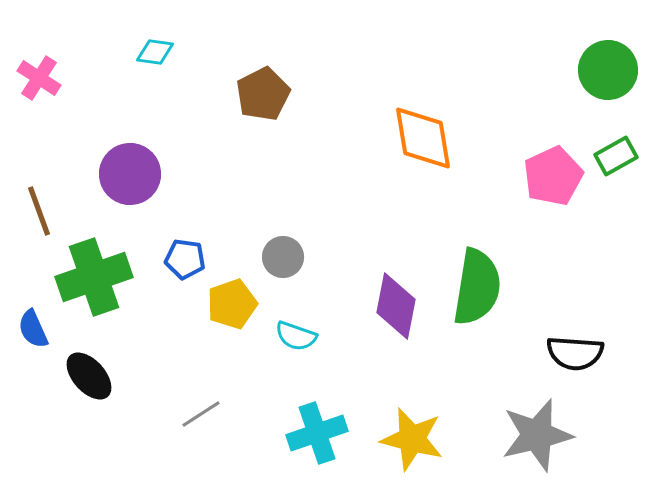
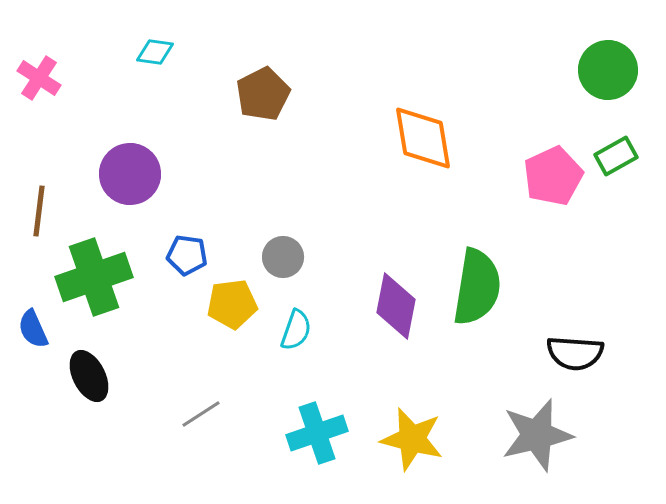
brown line: rotated 27 degrees clockwise
blue pentagon: moved 2 px right, 4 px up
yellow pentagon: rotated 12 degrees clockwise
cyan semicircle: moved 6 px up; rotated 90 degrees counterclockwise
black ellipse: rotated 15 degrees clockwise
